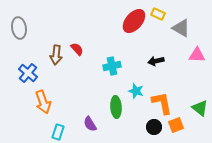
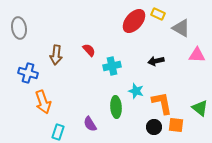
red semicircle: moved 12 px right, 1 px down
blue cross: rotated 24 degrees counterclockwise
orange square: rotated 28 degrees clockwise
